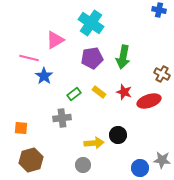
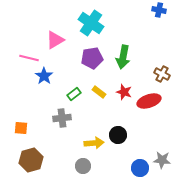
gray circle: moved 1 px down
